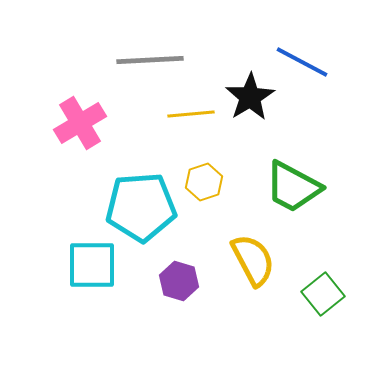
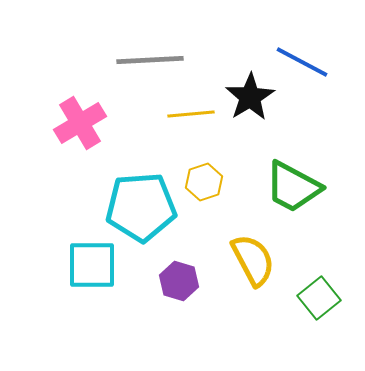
green square: moved 4 px left, 4 px down
